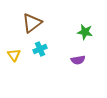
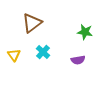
cyan cross: moved 3 px right, 3 px down; rotated 24 degrees counterclockwise
